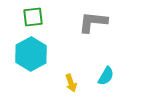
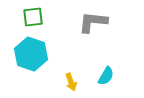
cyan hexagon: rotated 12 degrees counterclockwise
yellow arrow: moved 1 px up
